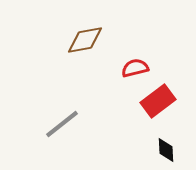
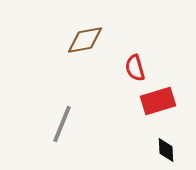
red semicircle: rotated 92 degrees counterclockwise
red rectangle: rotated 20 degrees clockwise
gray line: rotated 30 degrees counterclockwise
